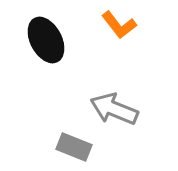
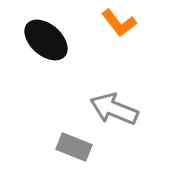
orange L-shape: moved 2 px up
black ellipse: rotated 21 degrees counterclockwise
